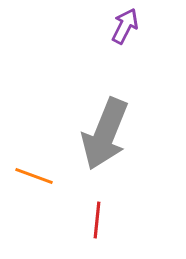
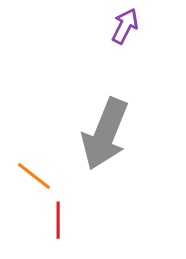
orange line: rotated 18 degrees clockwise
red line: moved 39 px left; rotated 6 degrees counterclockwise
